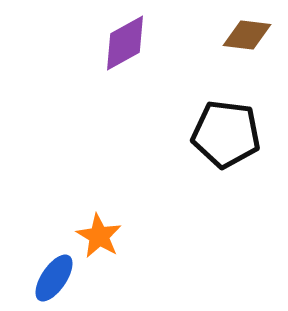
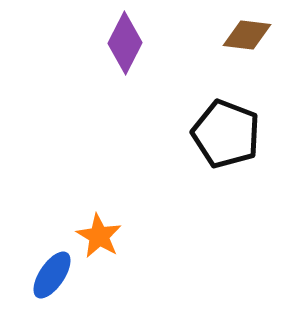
purple diamond: rotated 34 degrees counterclockwise
black pentagon: rotated 14 degrees clockwise
blue ellipse: moved 2 px left, 3 px up
